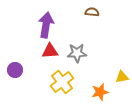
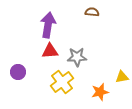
purple arrow: moved 2 px right
gray star: moved 4 px down
purple circle: moved 3 px right, 2 px down
